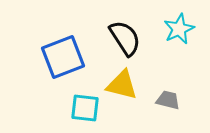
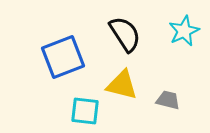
cyan star: moved 5 px right, 2 px down
black semicircle: moved 4 px up
cyan square: moved 3 px down
